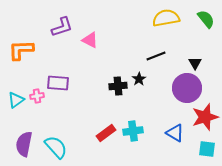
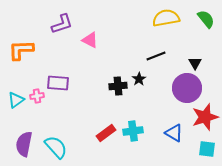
purple L-shape: moved 3 px up
blue triangle: moved 1 px left
